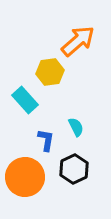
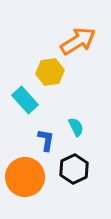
orange arrow: rotated 9 degrees clockwise
